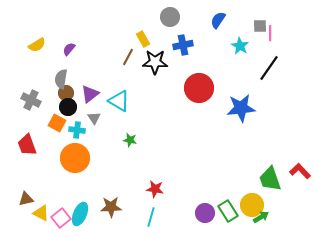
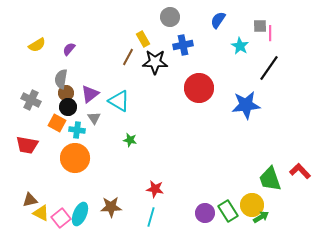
blue star: moved 5 px right, 3 px up
red trapezoid: rotated 60 degrees counterclockwise
brown triangle: moved 4 px right, 1 px down
